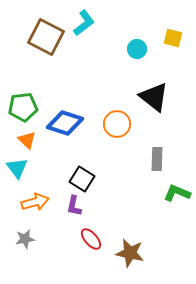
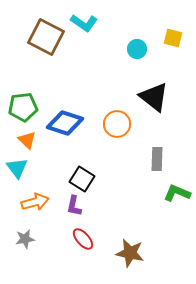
cyan L-shape: rotated 72 degrees clockwise
red ellipse: moved 8 px left
